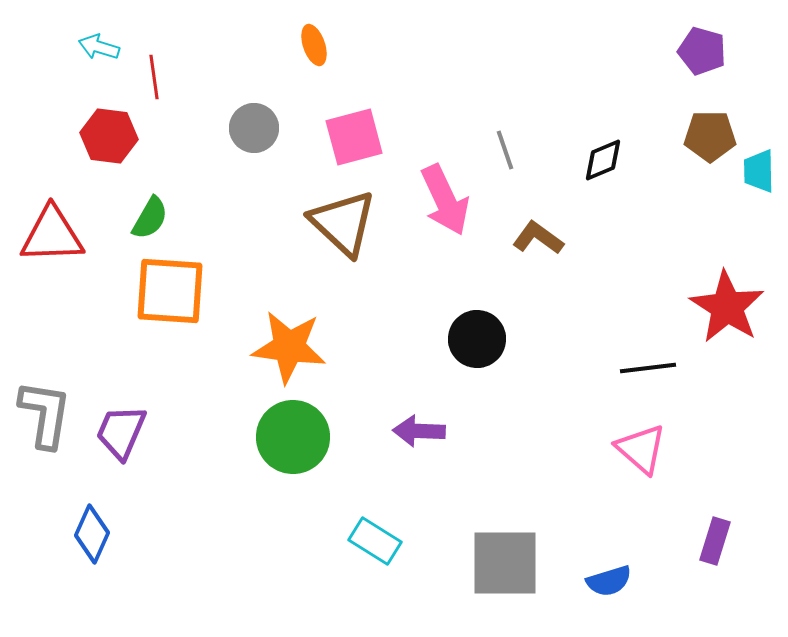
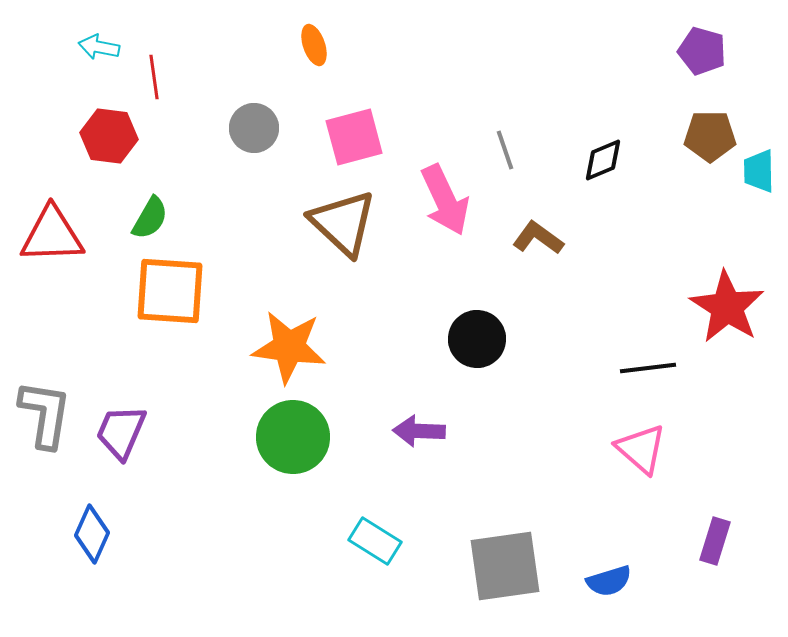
cyan arrow: rotated 6 degrees counterclockwise
gray square: moved 3 px down; rotated 8 degrees counterclockwise
